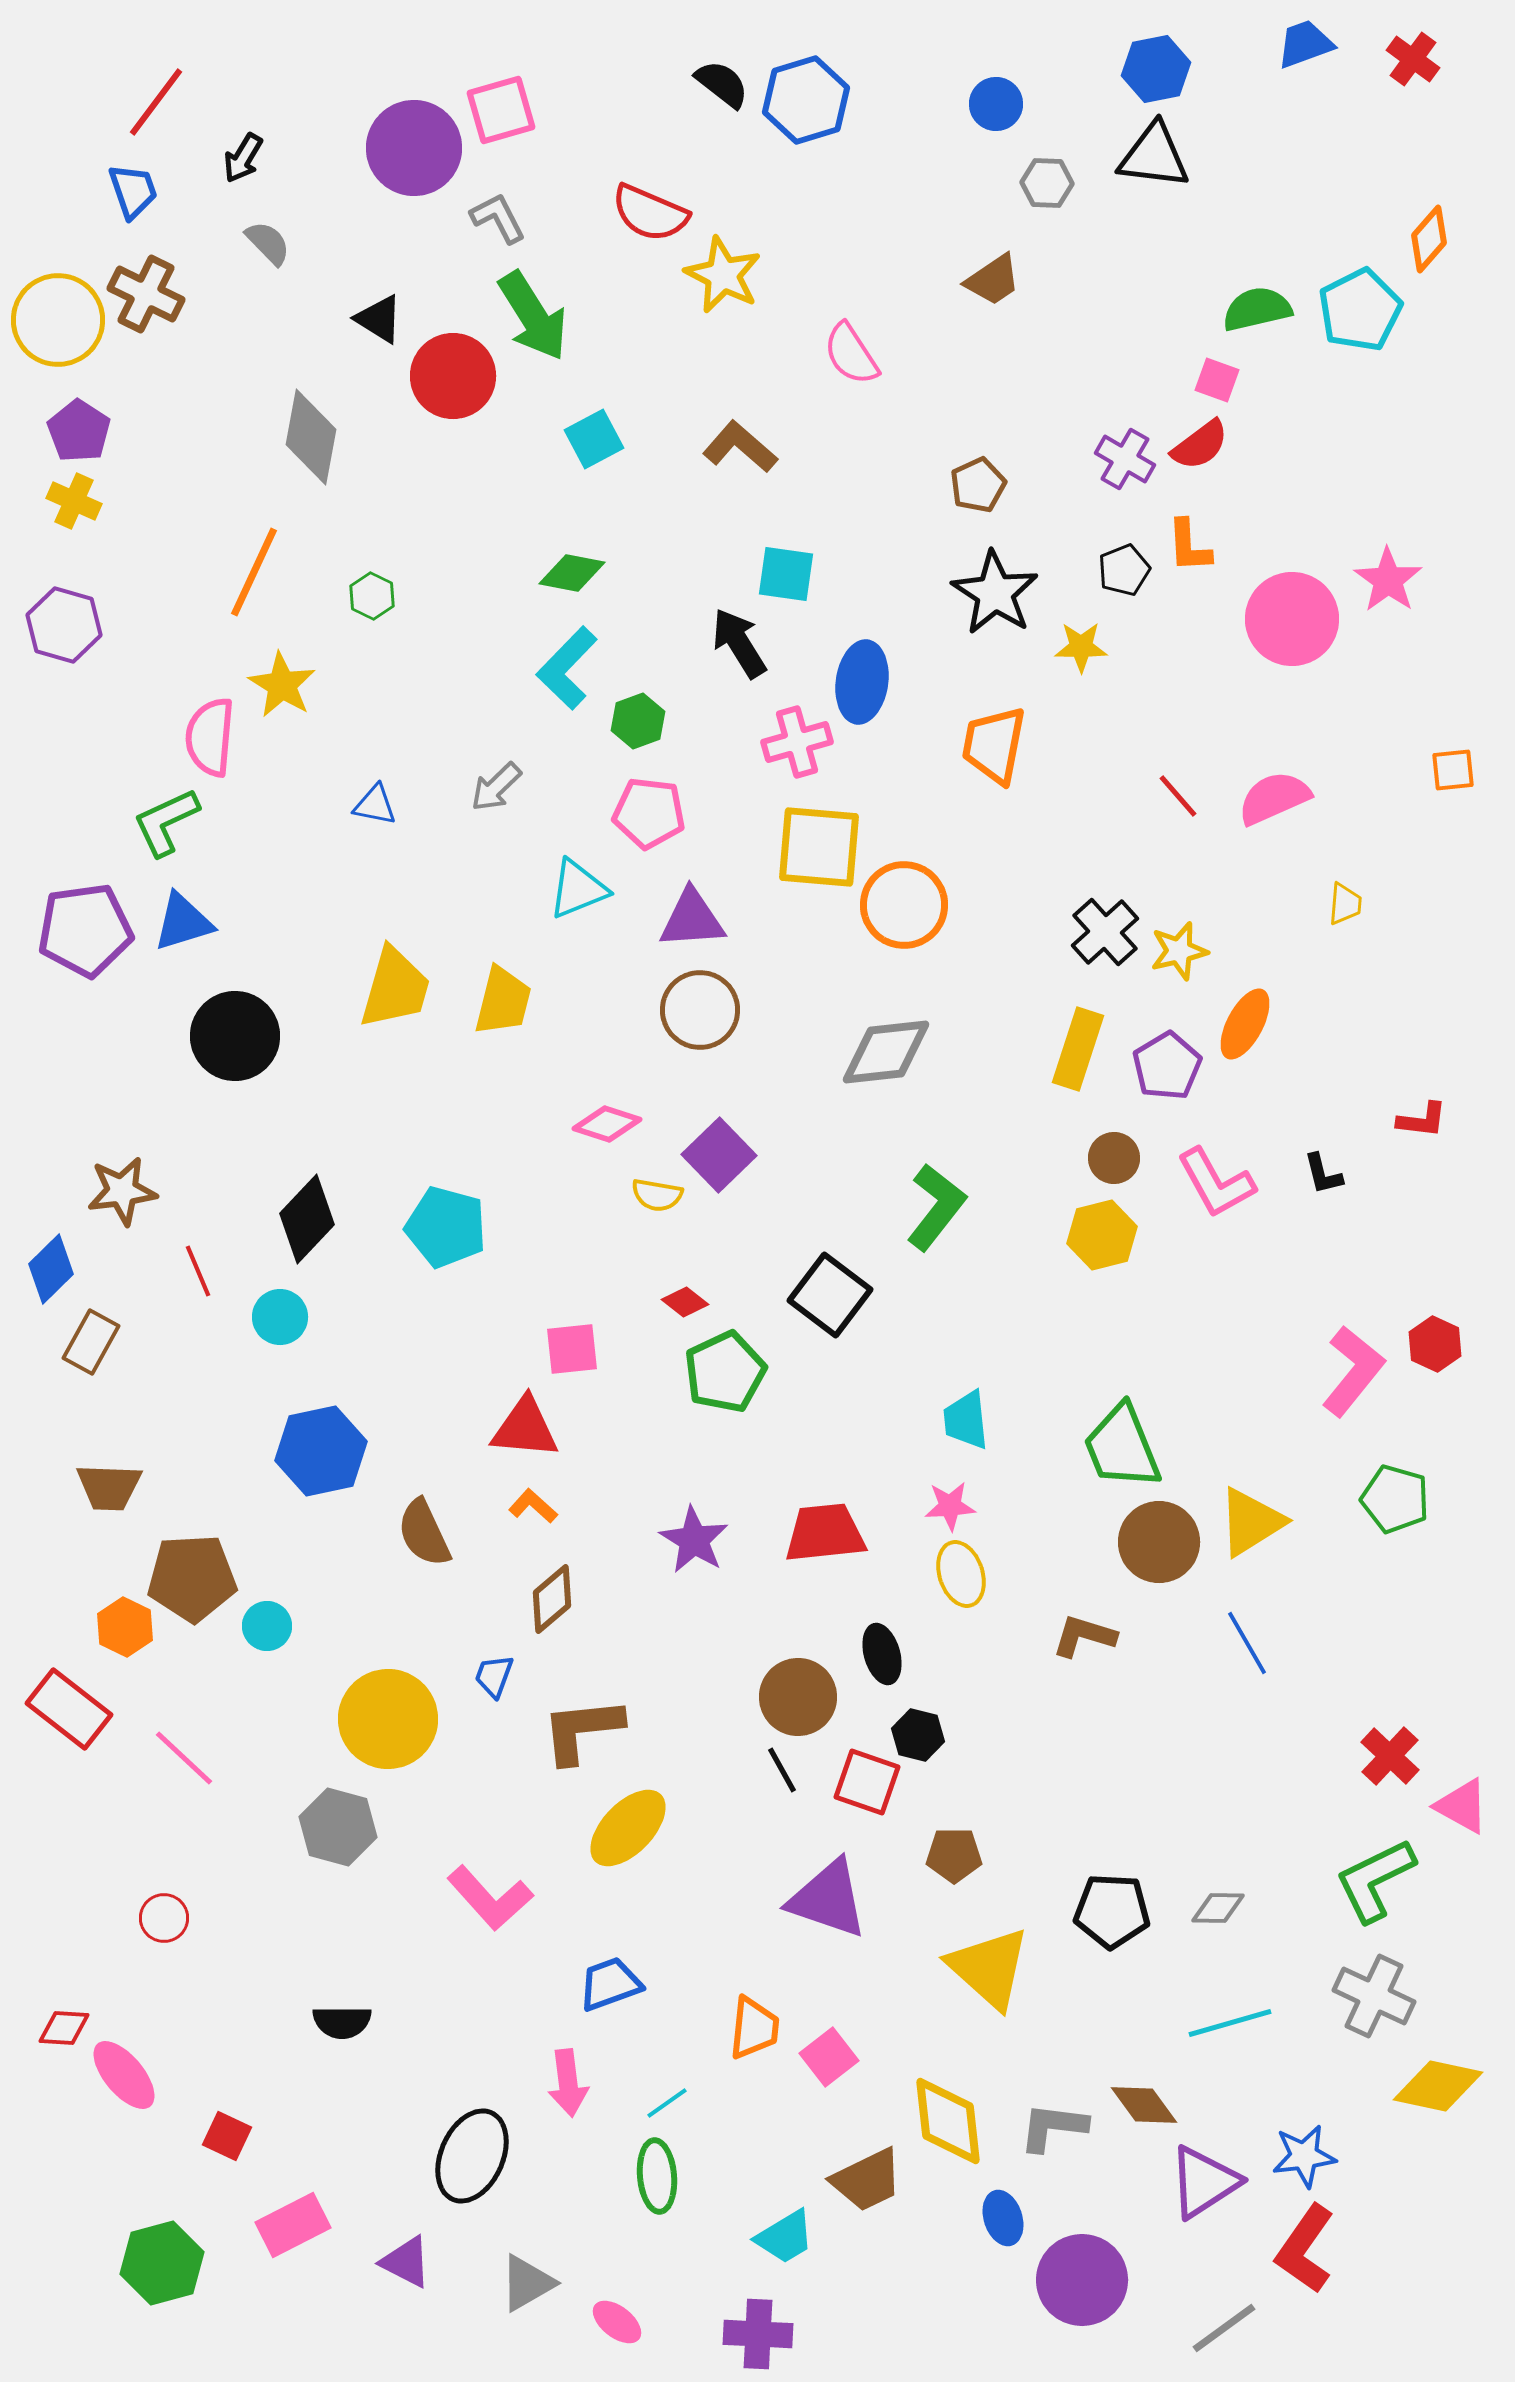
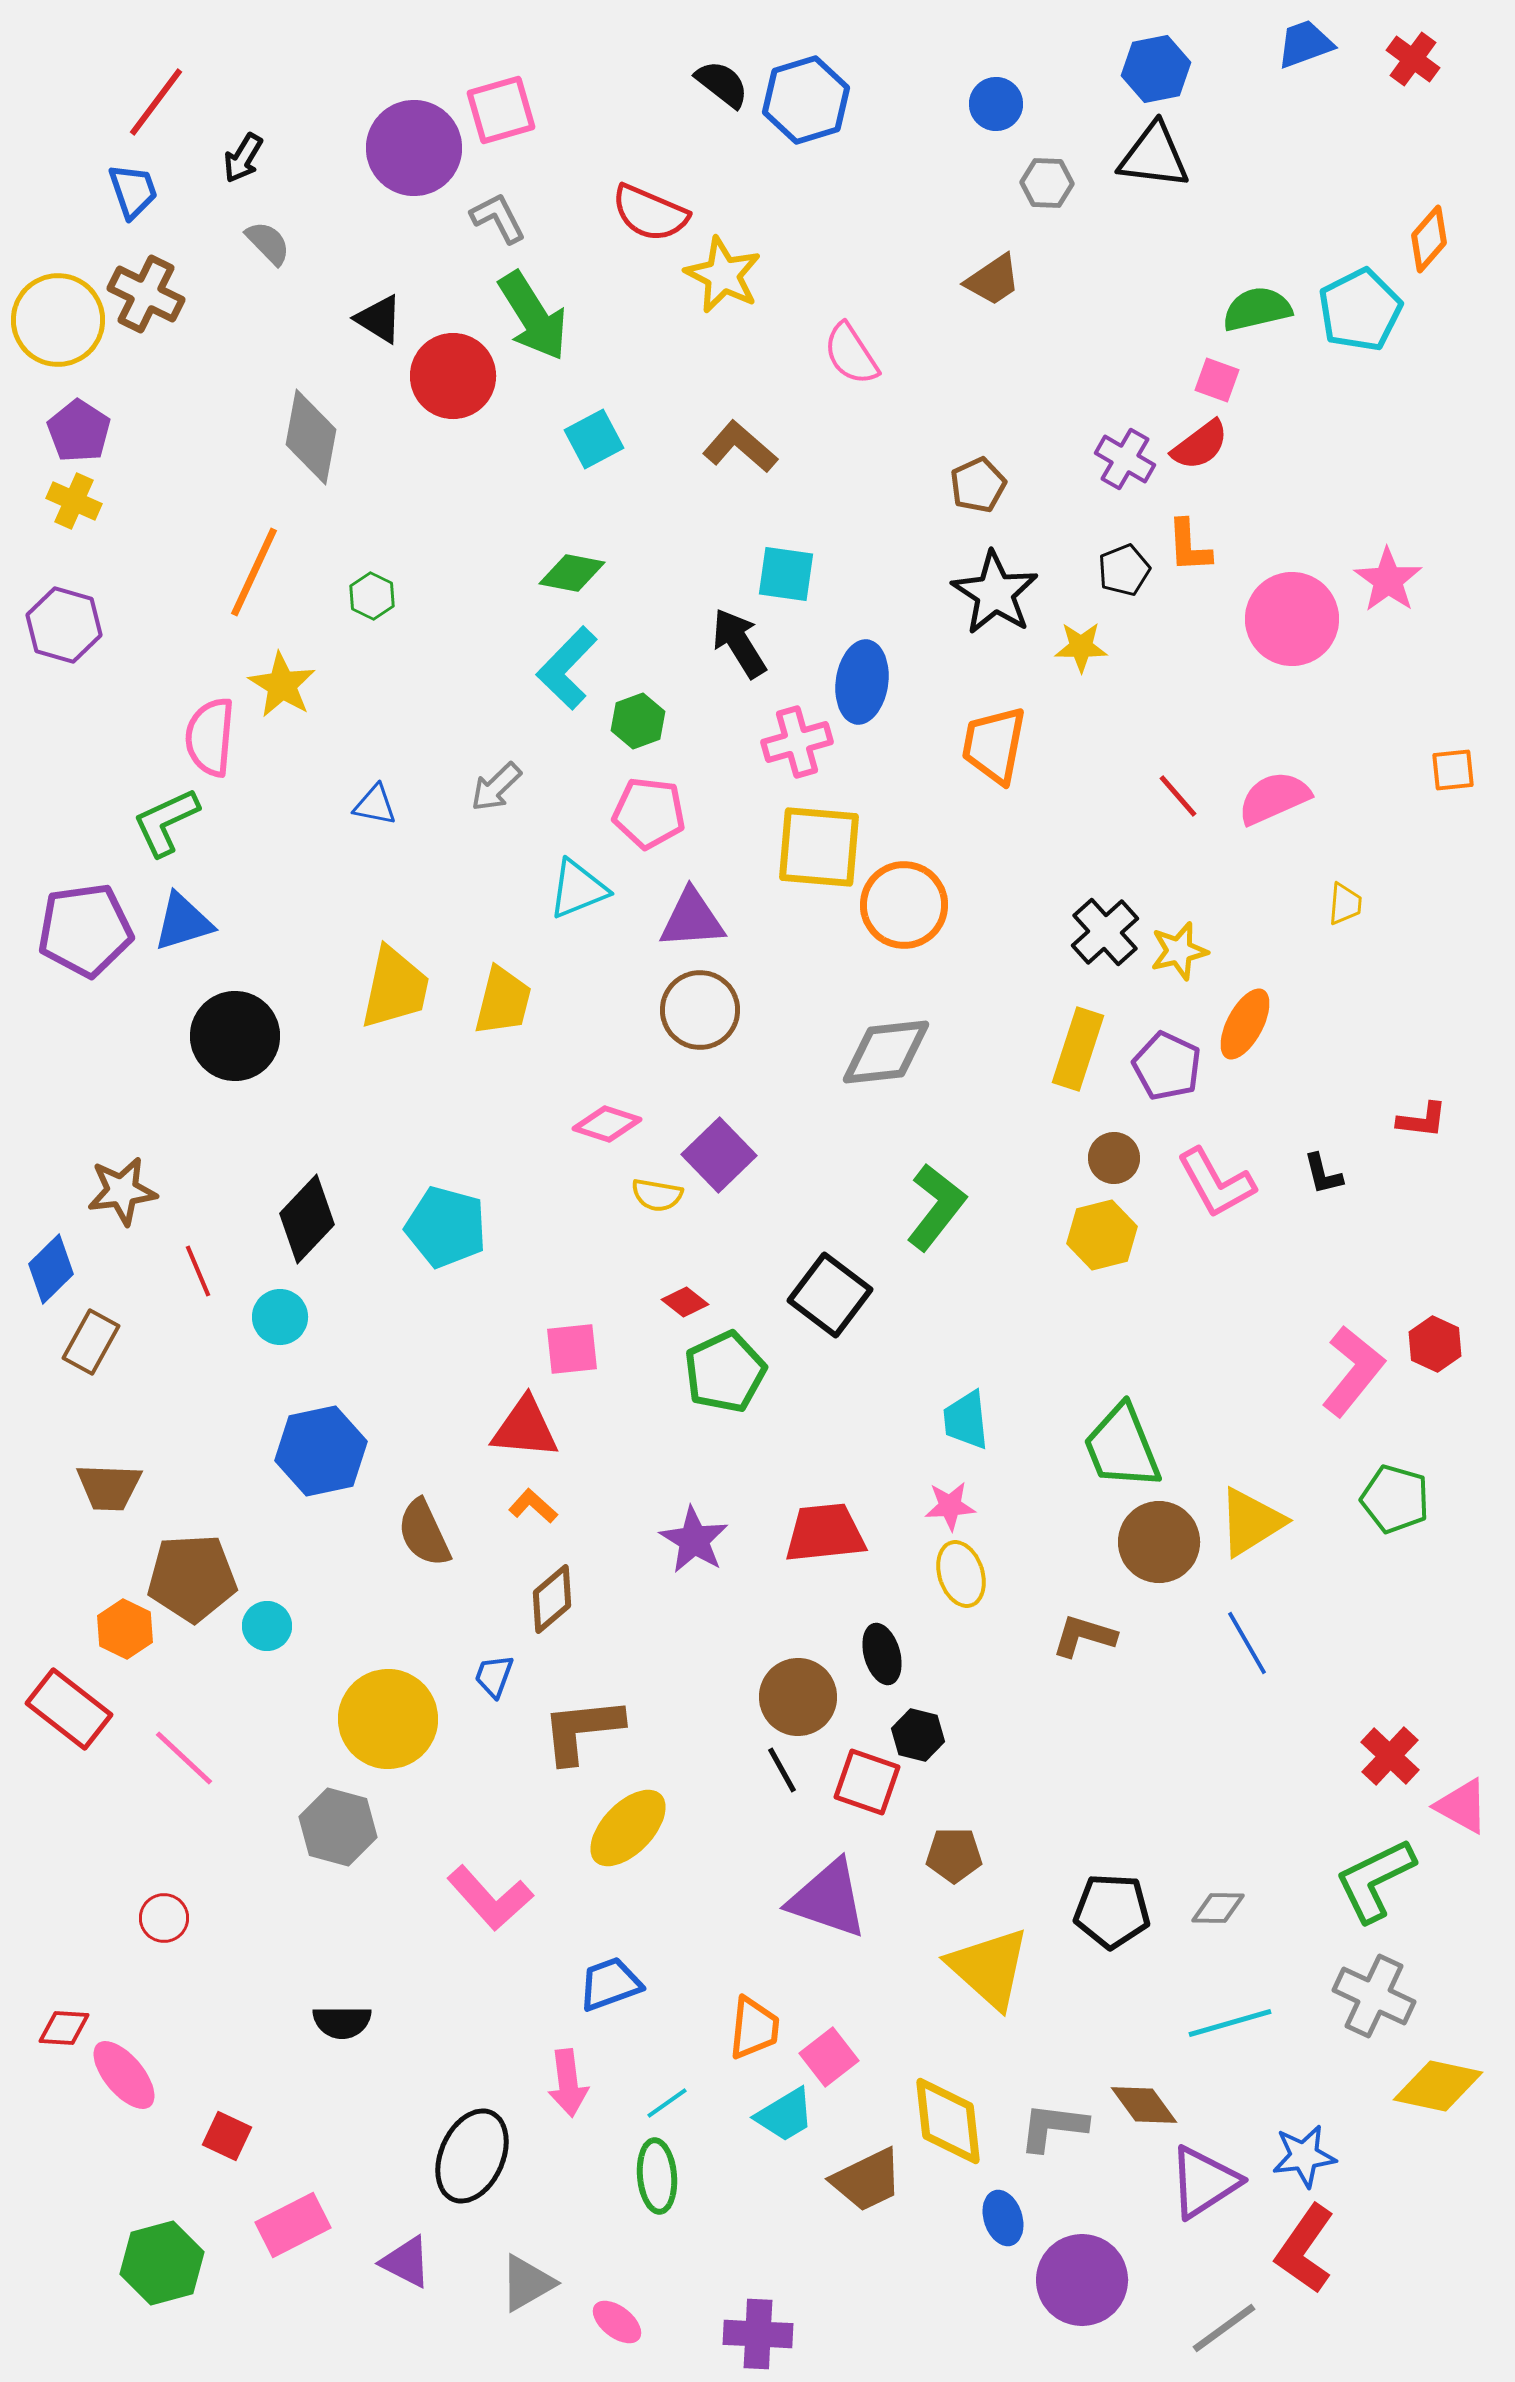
yellow trapezoid at (395, 988): rotated 4 degrees counterclockwise
purple pentagon at (1167, 1066): rotated 16 degrees counterclockwise
orange hexagon at (125, 1627): moved 2 px down
cyan trapezoid at (785, 2237): moved 122 px up
